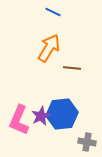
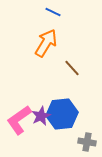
orange arrow: moved 3 px left, 5 px up
brown line: rotated 42 degrees clockwise
pink L-shape: rotated 32 degrees clockwise
